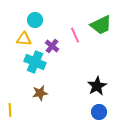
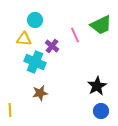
blue circle: moved 2 px right, 1 px up
